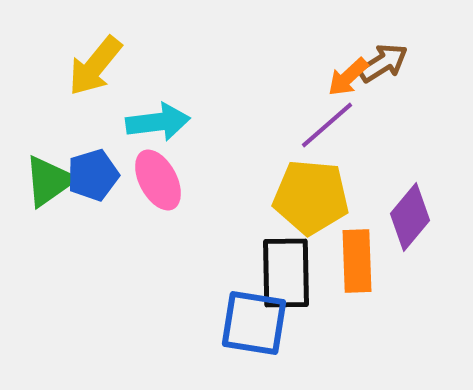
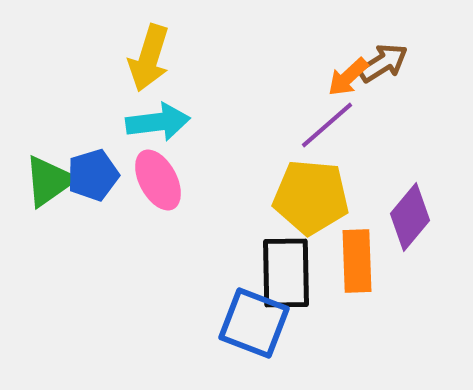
yellow arrow: moved 54 px right, 8 px up; rotated 22 degrees counterclockwise
blue square: rotated 12 degrees clockwise
